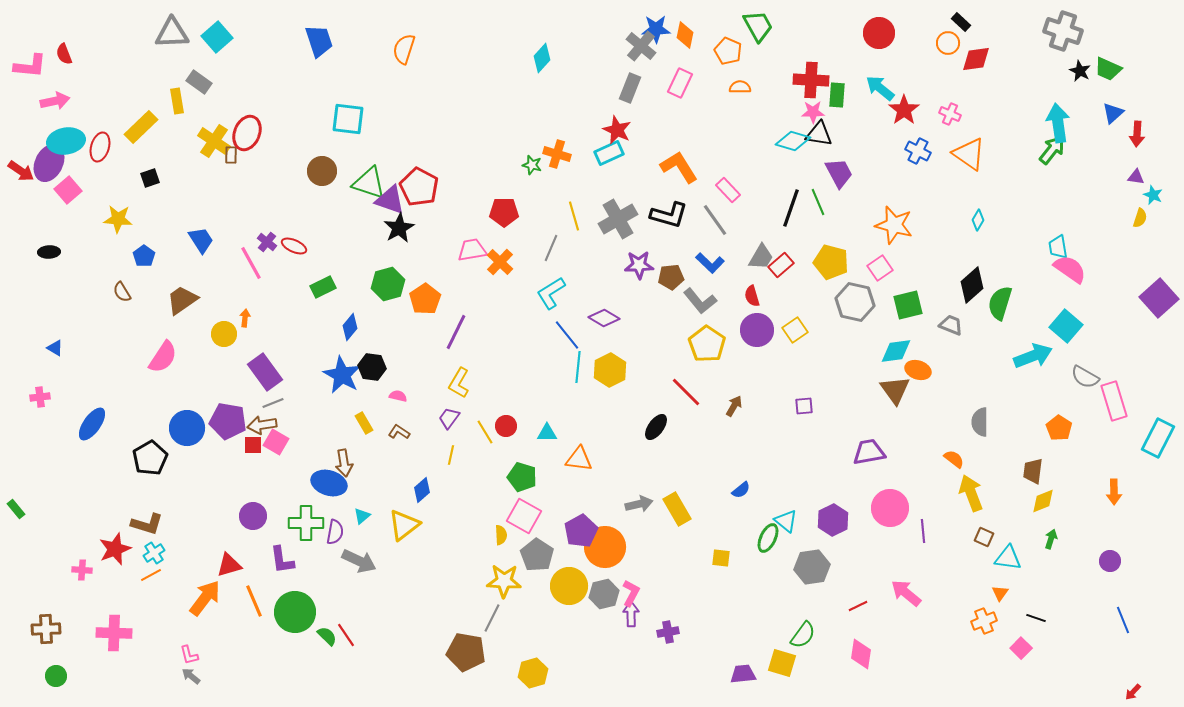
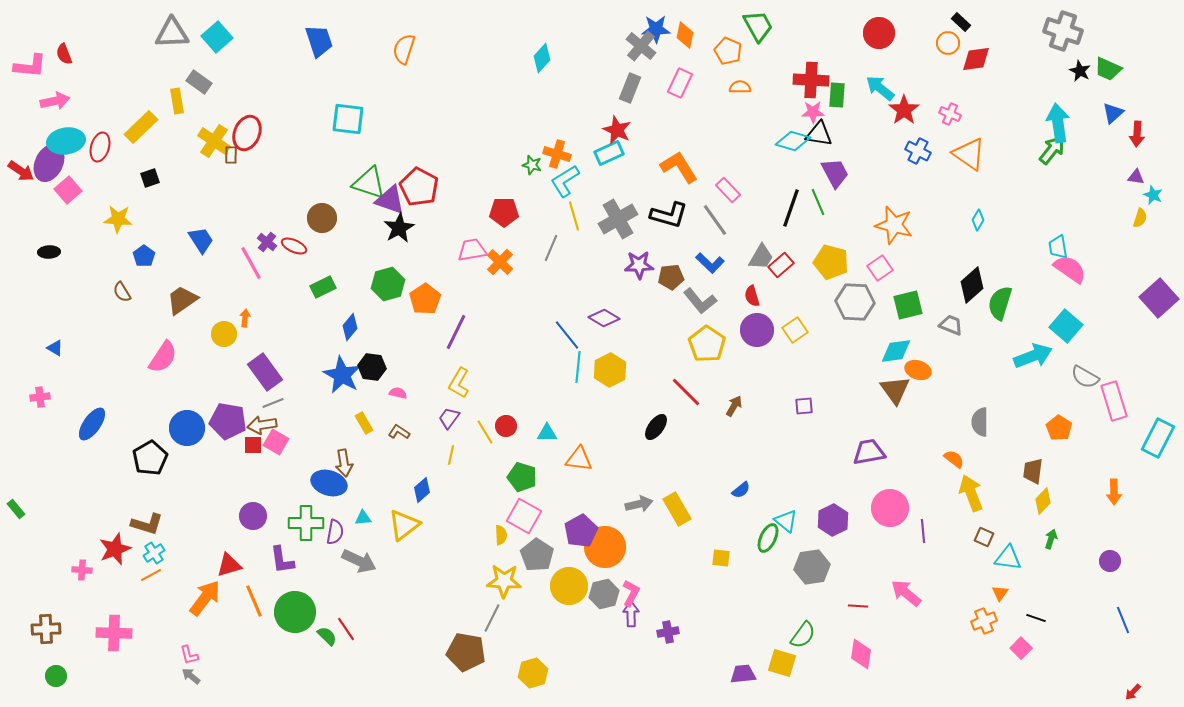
brown circle at (322, 171): moved 47 px down
purple trapezoid at (839, 173): moved 4 px left
cyan L-shape at (551, 293): moved 14 px right, 112 px up
gray hexagon at (855, 302): rotated 9 degrees counterclockwise
pink semicircle at (398, 396): moved 3 px up
yellow diamond at (1043, 501): rotated 24 degrees counterclockwise
cyan triangle at (362, 516): moved 1 px right, 2 px down; rotated 36 degrees clockwise
red line at (858, 606): rotated 30 degrees clockwise
red line at (346, 635): moved 6 px up
